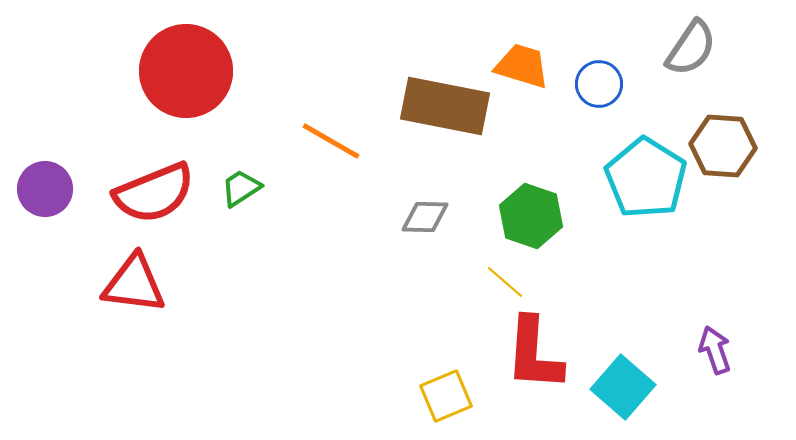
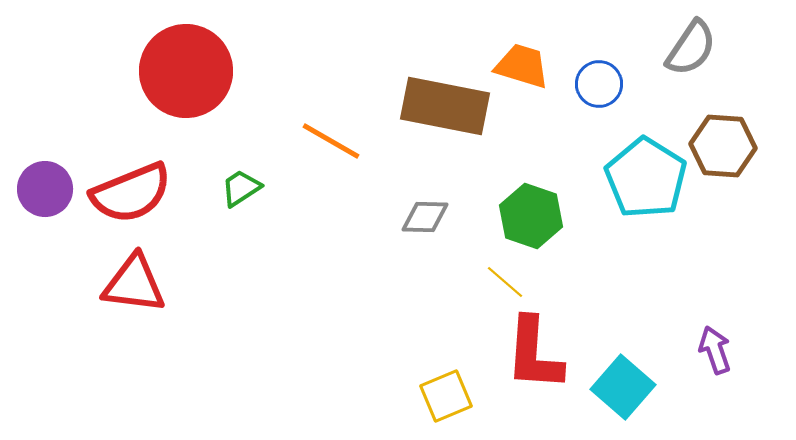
red semicircle: moved 23 px left
